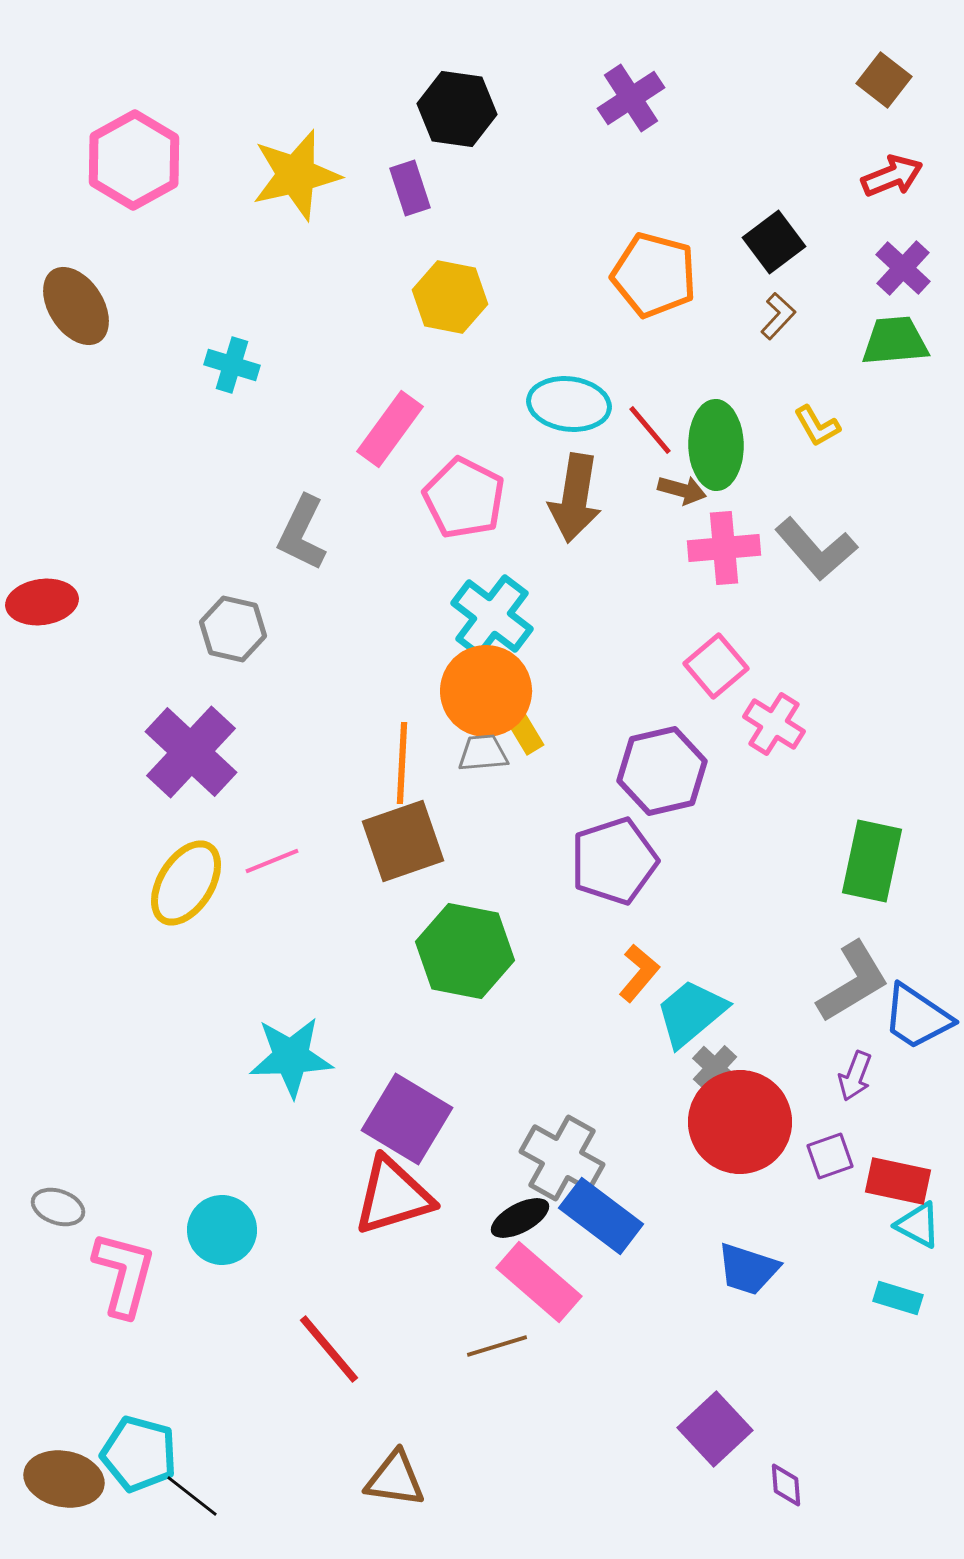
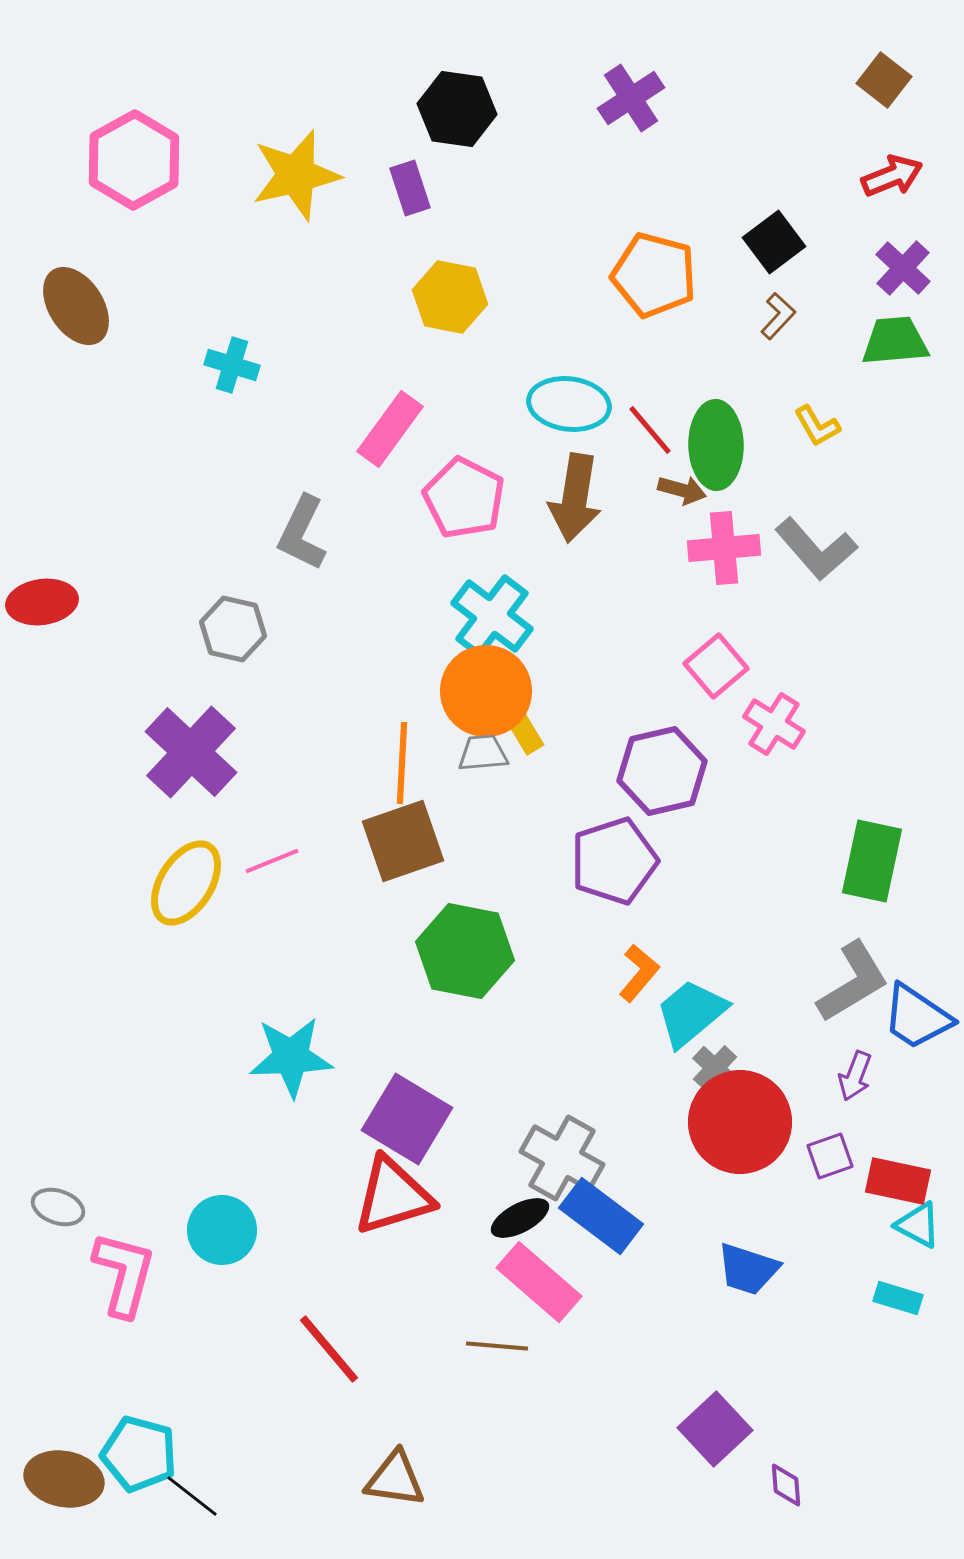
brown line at (497, 1346): rotated 22 degrees clockwise
